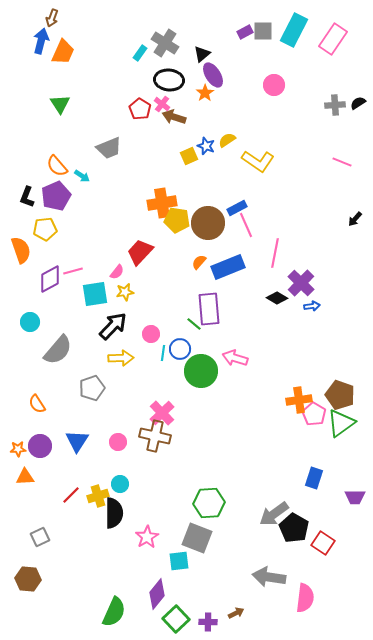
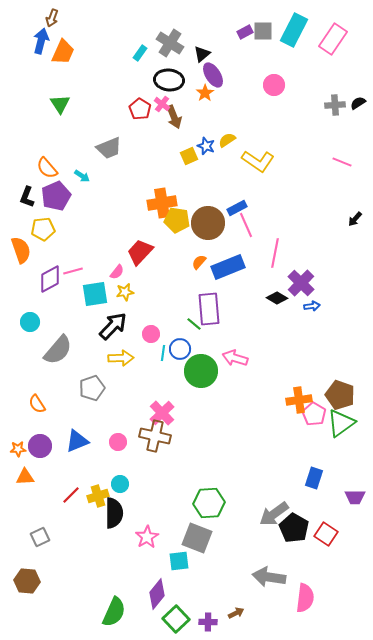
gray cross at (165, 43): moved 5 px right
brown arrow at (174, 117): rotated 130 degrees counterclockwise
orange semicircle at (57, 166): moved 10 px left, 2 px down
yellow pentagon at (45, 229): moved 2 px left
blue triangle at (77, 441): rotated 35 degrees clockwise
red square at (323, 543): moved 3 px right, 9 px up
brown hexagon at (28, 579): moved 1 px left, 2 px down
